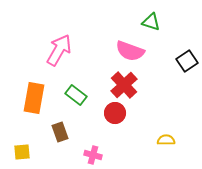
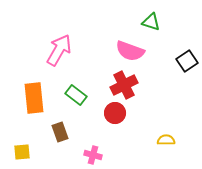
red cross: rotated 16 degrees clockwise
orange rectangle: rotated 16 degrees counterclockwise
